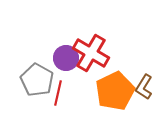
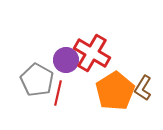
red cross: moved 1 px right
purple circle: moved 2 px down
brown L-shape: moved 1 px left, 1 px down
orange pentagon: rotated 6 degrees counterclockwise
